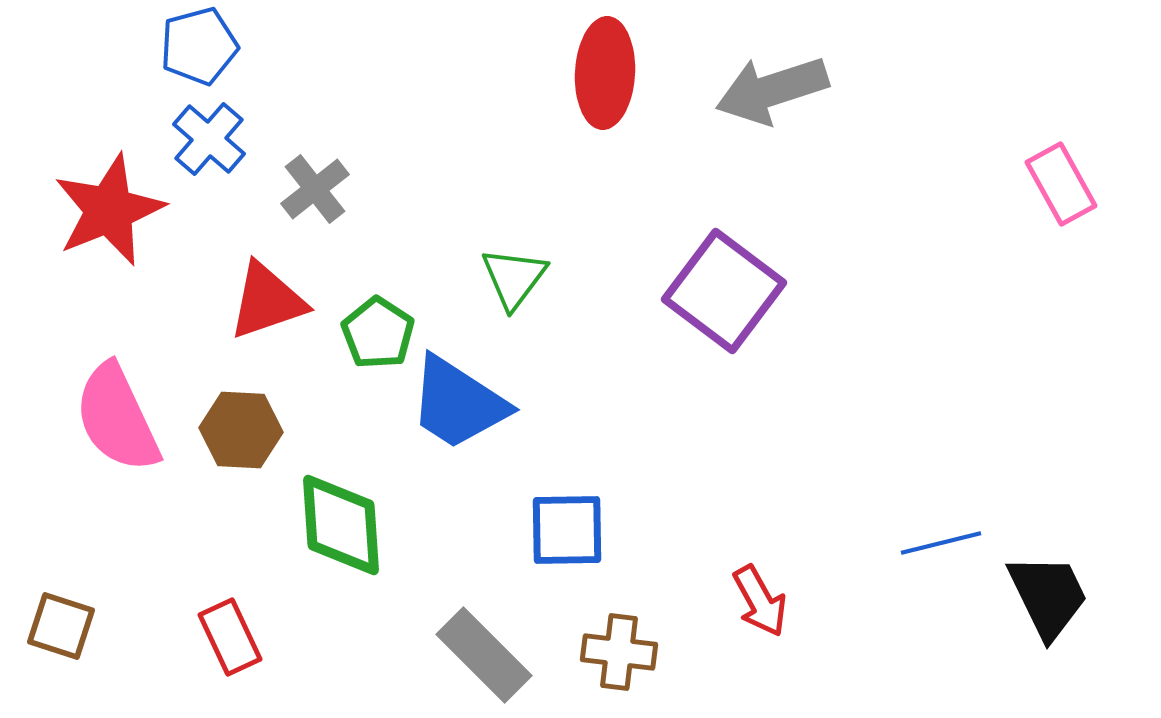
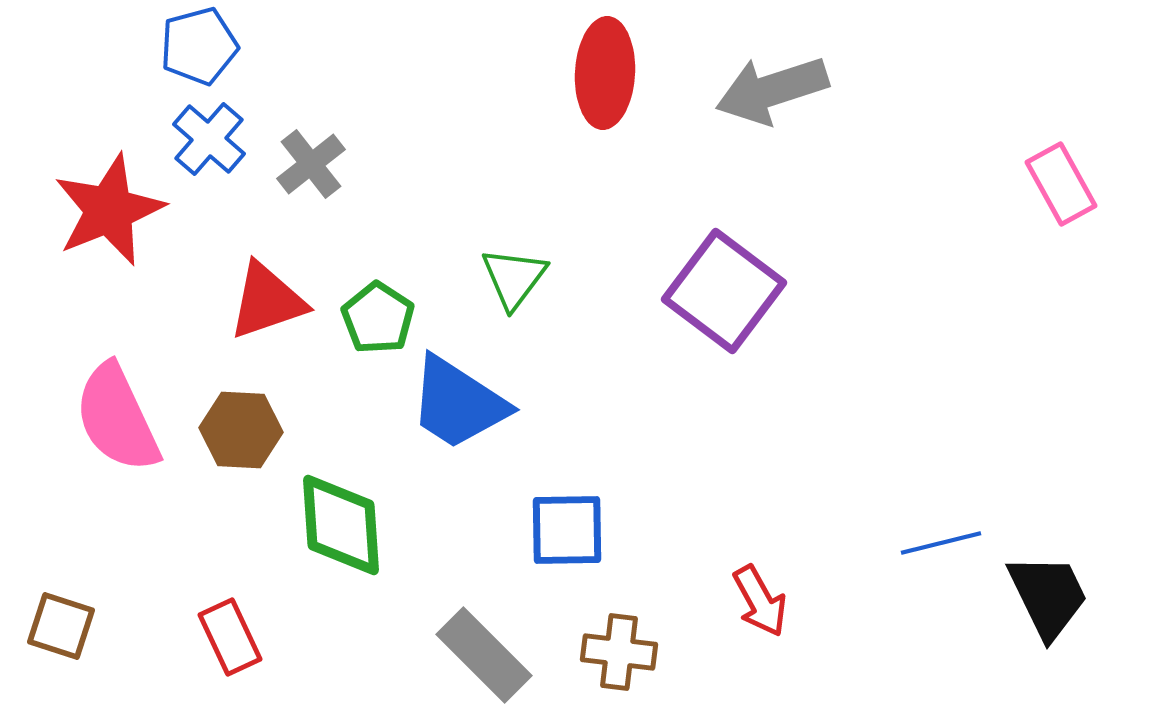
gray cross: moved 4 px left, 25 px up
green pentagon: moved 15 px up
